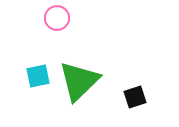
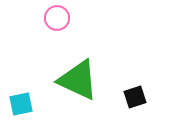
cyan square: moved 17 px left, 28 px down
green triangle: moved 1 px left, 1 px up; rotated 51 degrees counterclockwise
